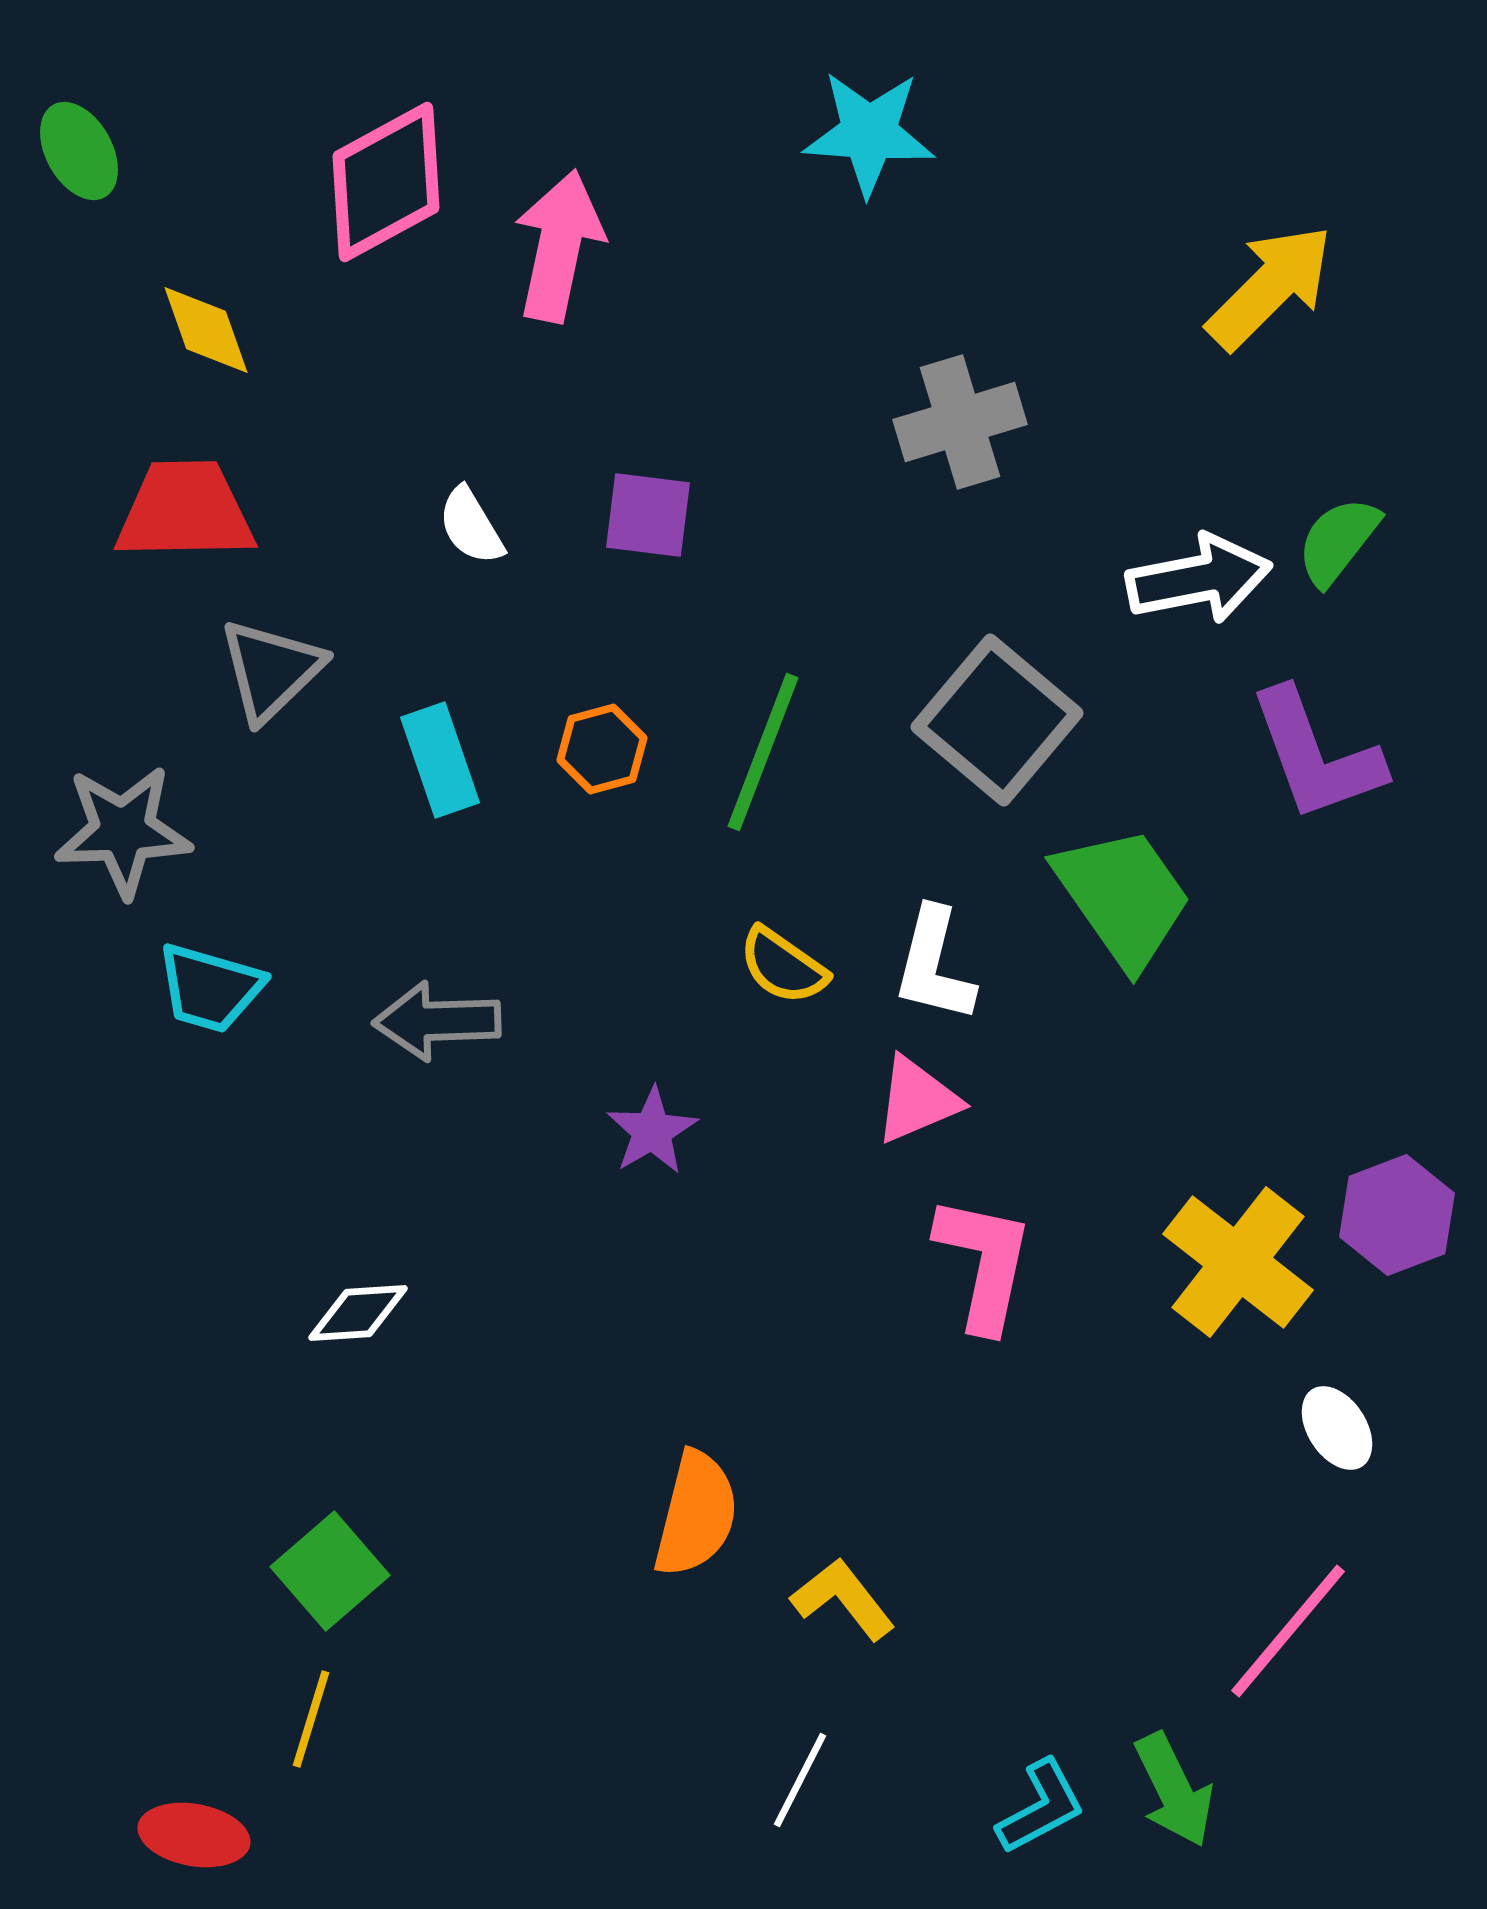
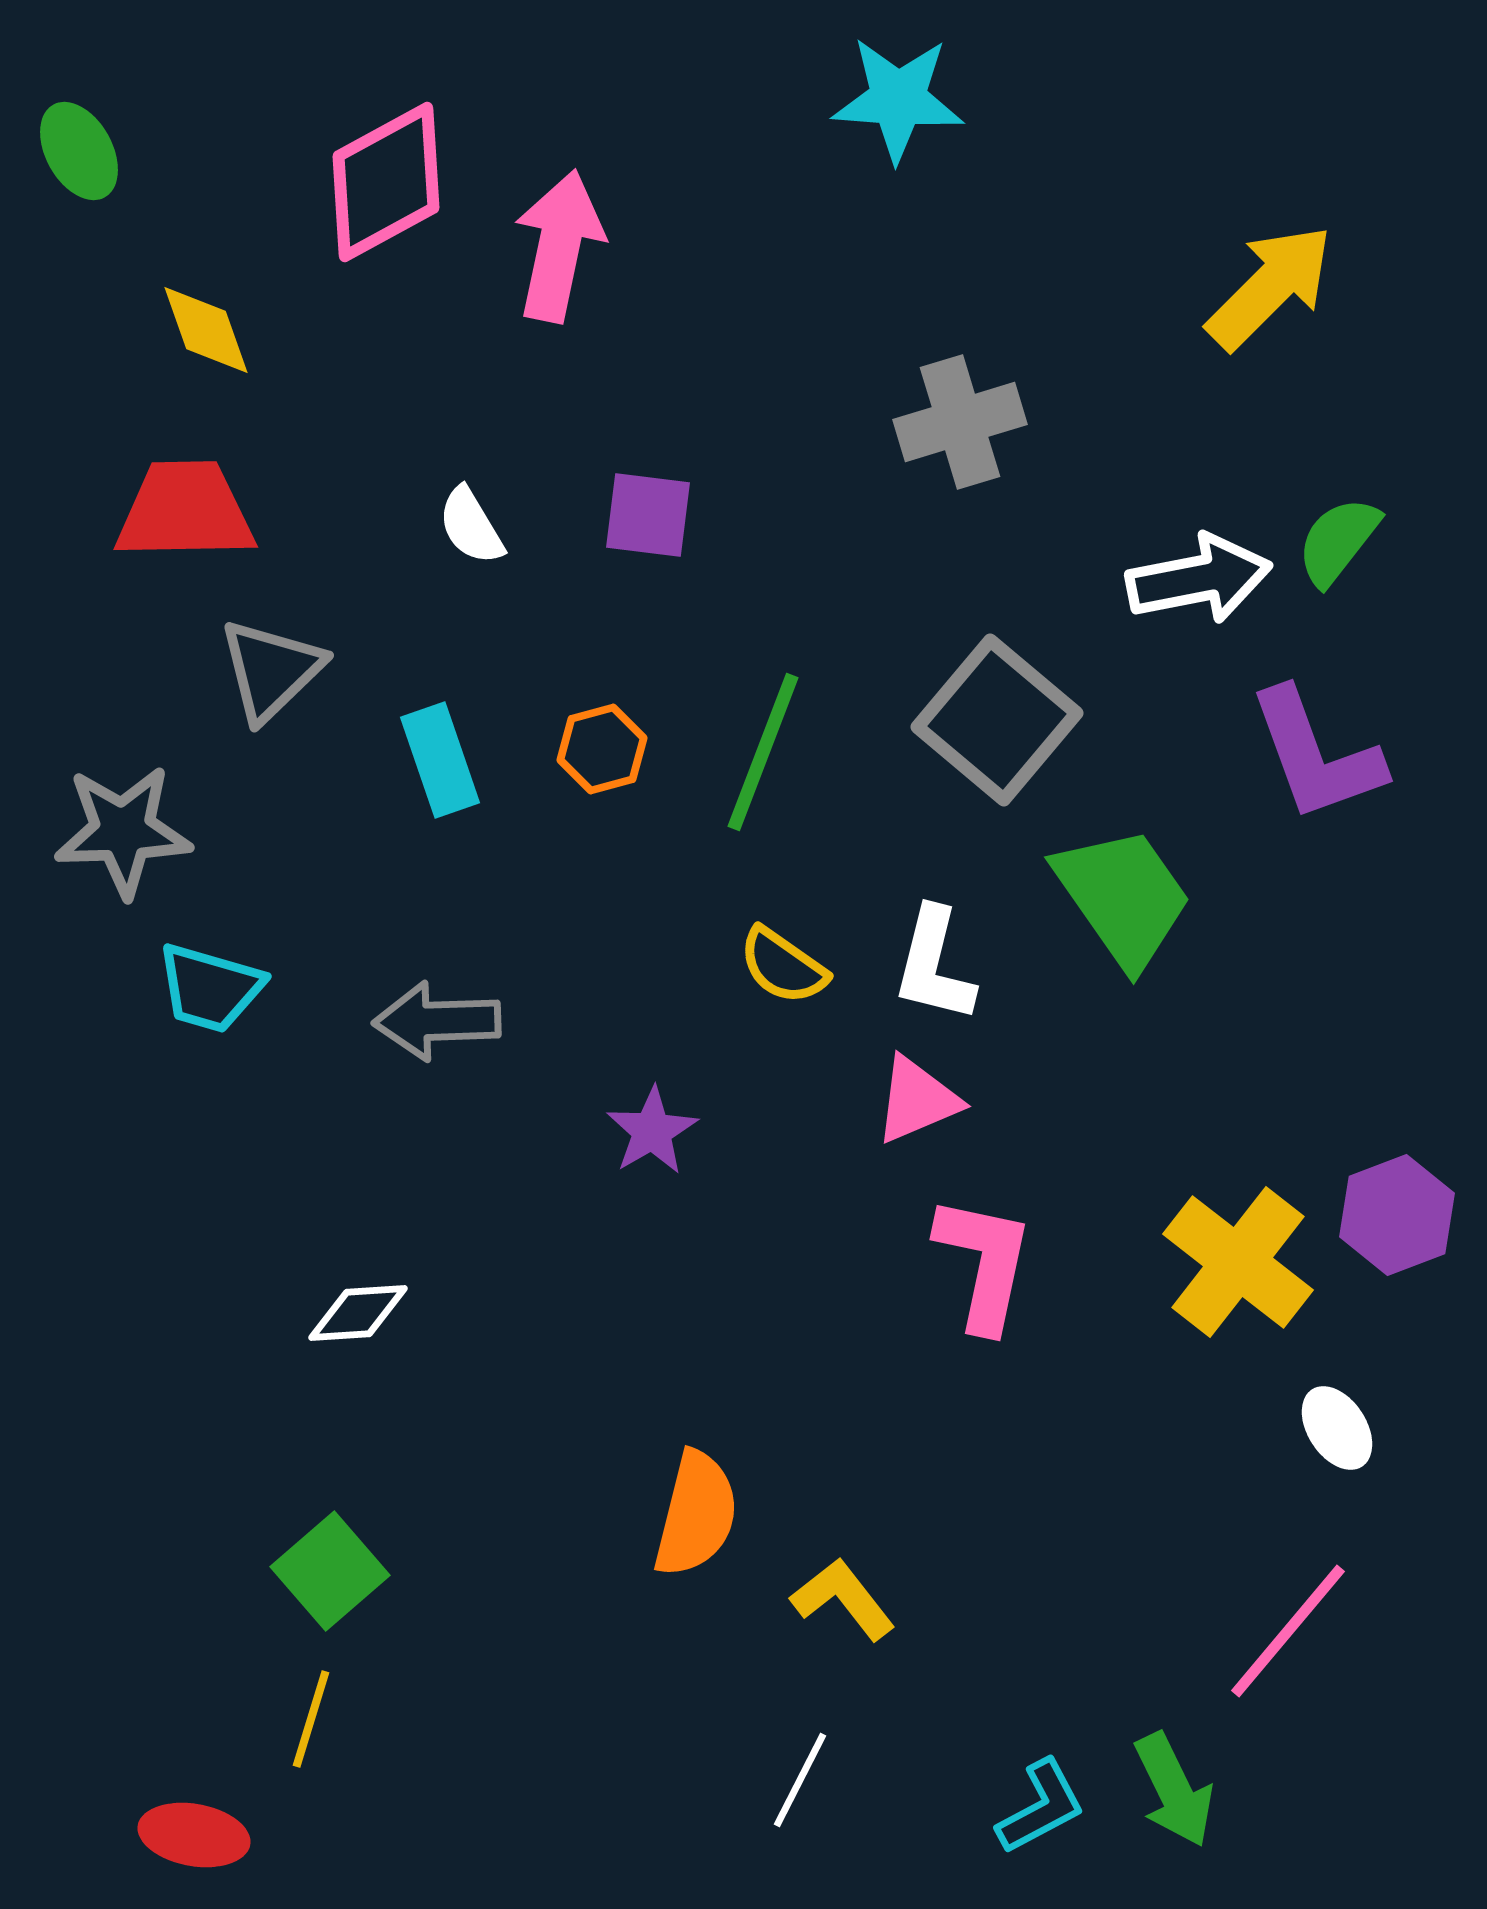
cyan star: moved 29 px right, 34 px up
